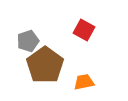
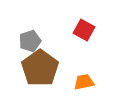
gray pentagon: moved 2 px right
brown pentagon: moved 5 px left, 3 px down
